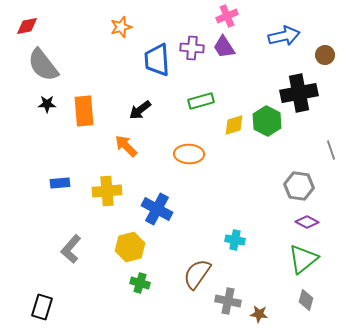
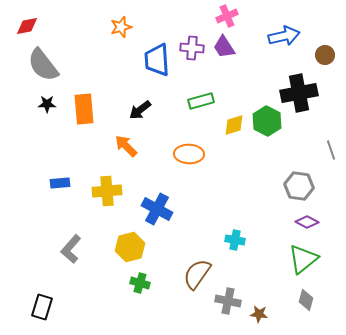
orange rectangle: moved 2 px up
